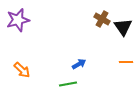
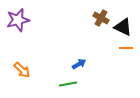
brown cross: moved 1 px left, 1 px up
black triangle: rotated 30 degrees counterclockwise
orange line: moved 14 px up
